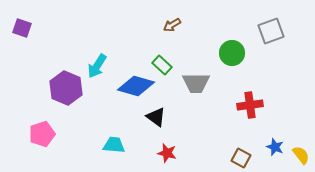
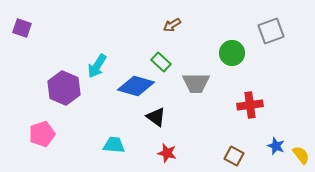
green rectangle: moved 1 px left, 3 px up
purple hexagon: moved 2 px left
blue star: moved 1 px right, 1 px up
brown square: moved 7 px left, 2 px up
